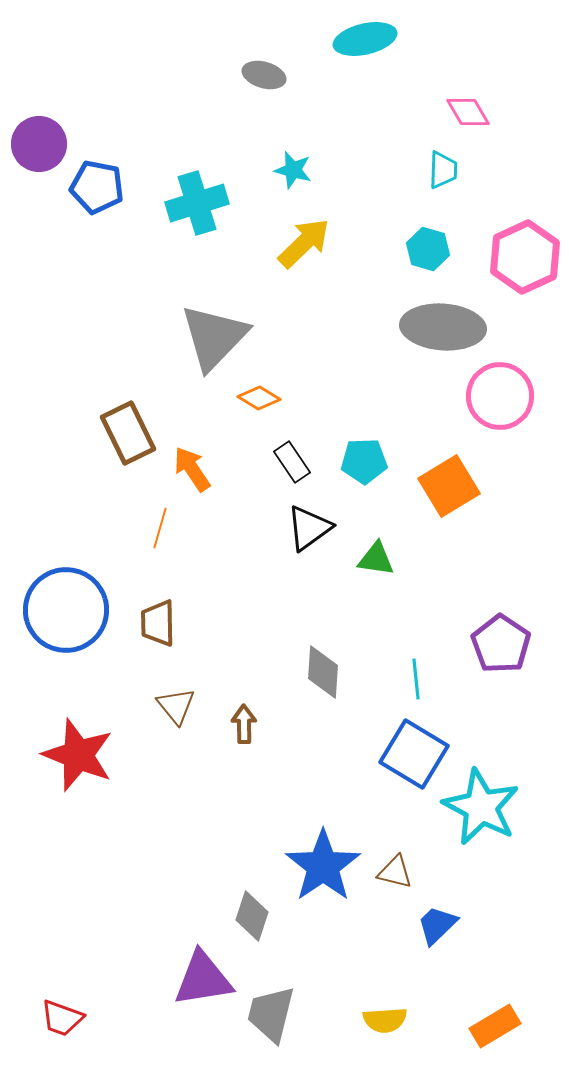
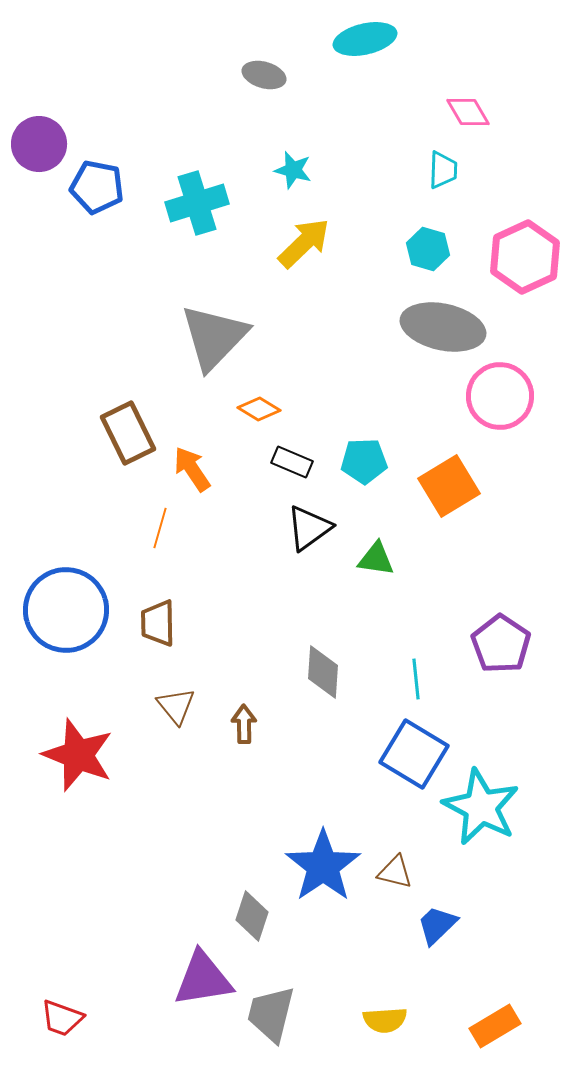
gray ellipse at (443, 327): rotated 8 degrees clockwise
orange diamond at (259, 398): moved 11 px down
black rectangle at (292, 462): rotated 33 degrees counterclockwise
